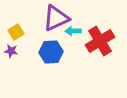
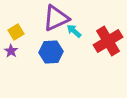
cyan arrow: moved 1 px right; rotated 42 degrees clockwise
red cross: moved 8 px right
purple star: rotated 24 degrees clockwise
